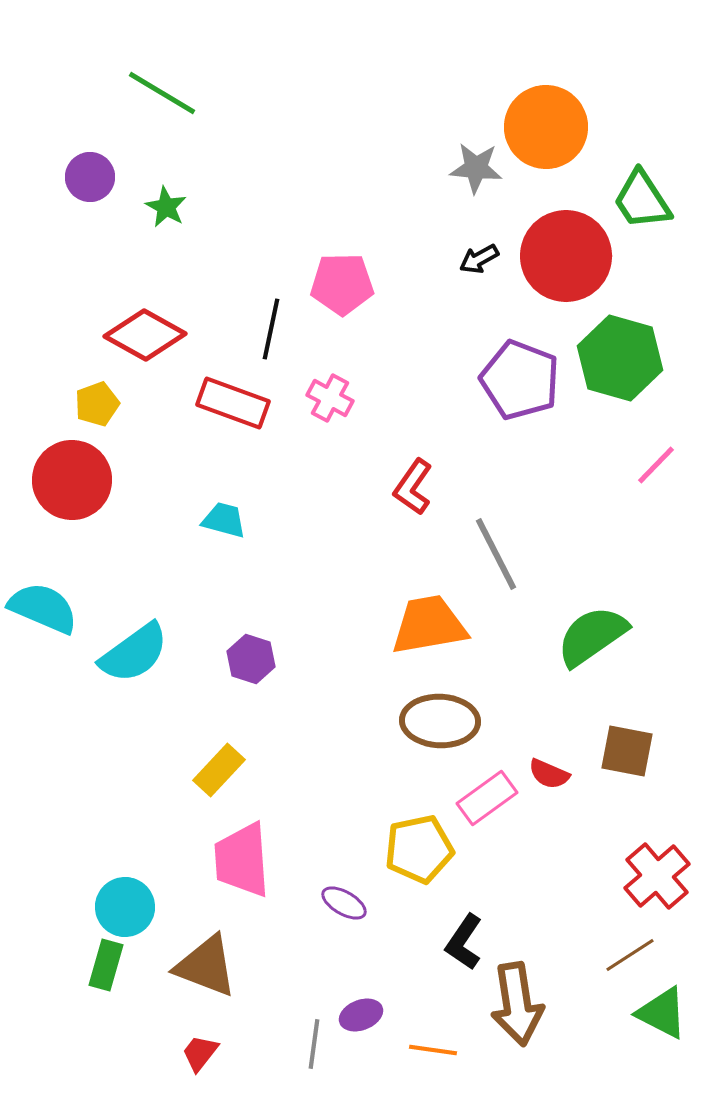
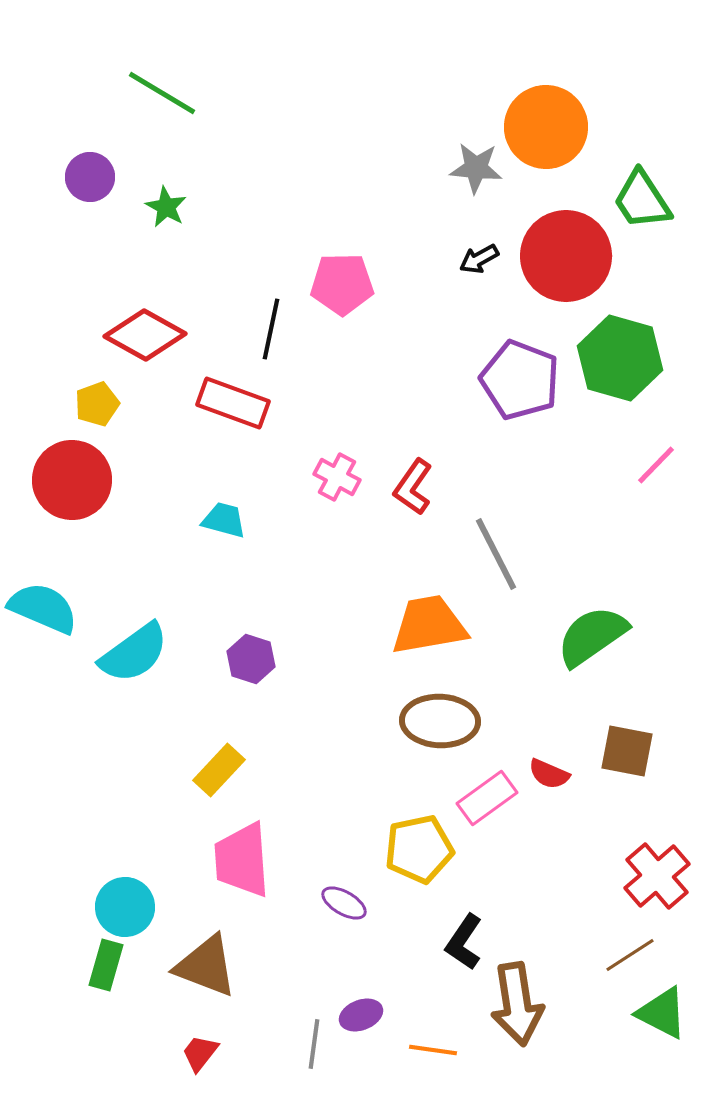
pink cross at (330, 398): moved 7 px right, 79 px down
